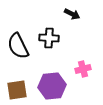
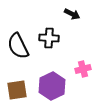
purple hexagon: rotated 20 degrees counterclockwise
